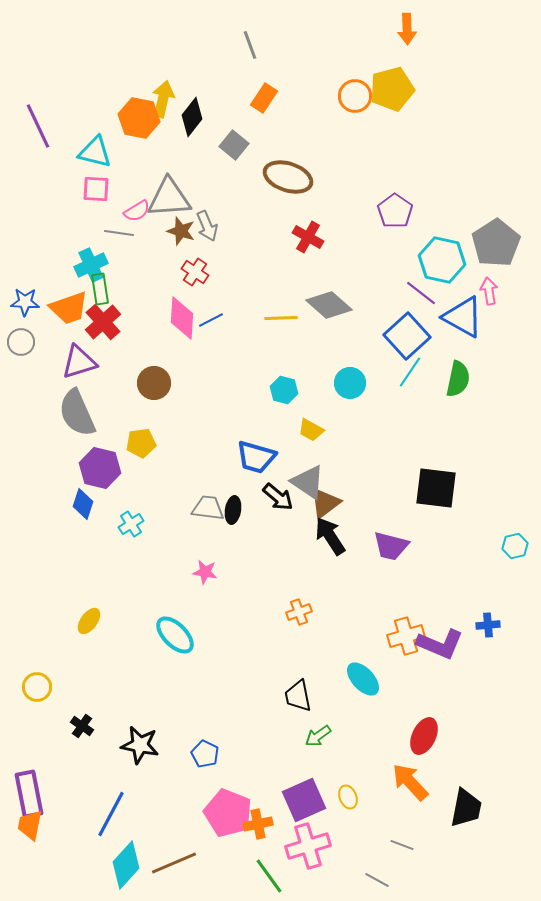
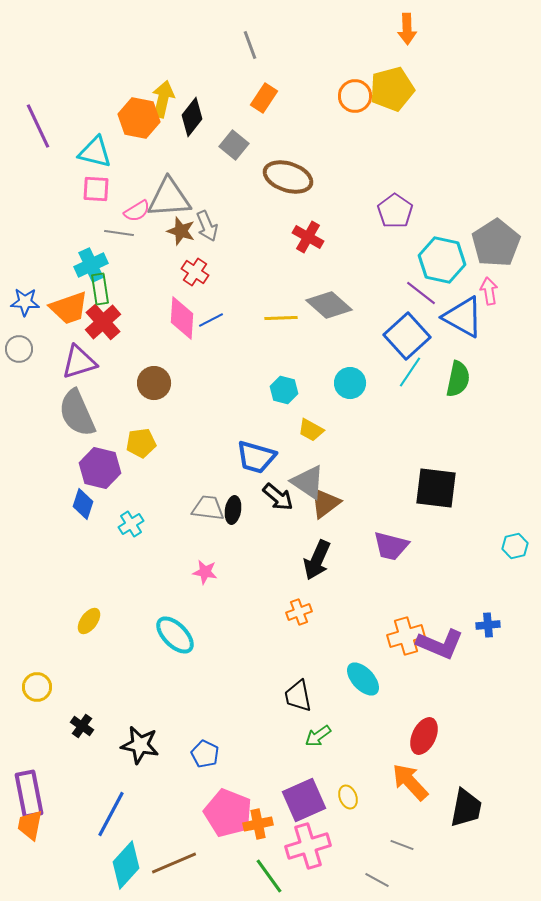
gray circle at (21, 342): moved 2 px left, 7 px down
black arrow at (330, 536): moved 13 px left, 24 px down; rotated 123 degrees counterclockwise
